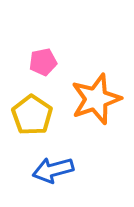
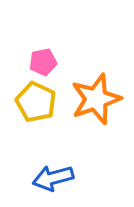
yellow pentagon: moved 4 px right, 13 px up; rotated 9 degrees counterclockwise
blue arrow: moved 8 px down
